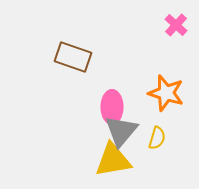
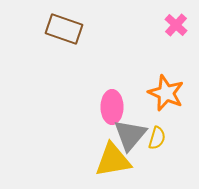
brown rectangle: moved 9 px left, 28 px up
orange star: rotated 6 degrees clockwise
gray triangle: moved 9 px right, 4 px down
